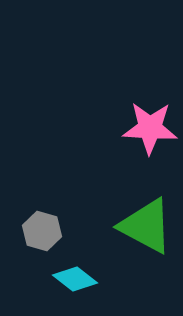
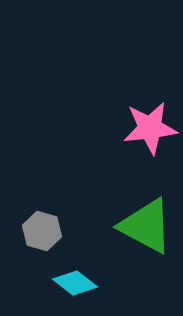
pink star: rotated 10 degrees counterclockwise
cyan diamond: moved 4 px down
